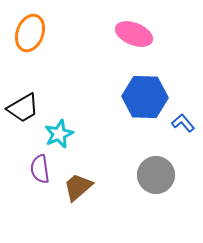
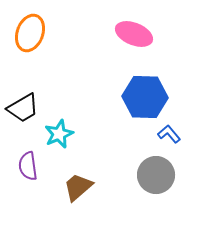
blue L-shape: moved 14 px left, 11 px down
purple semicircle: moved 12 px left, 3 px up
